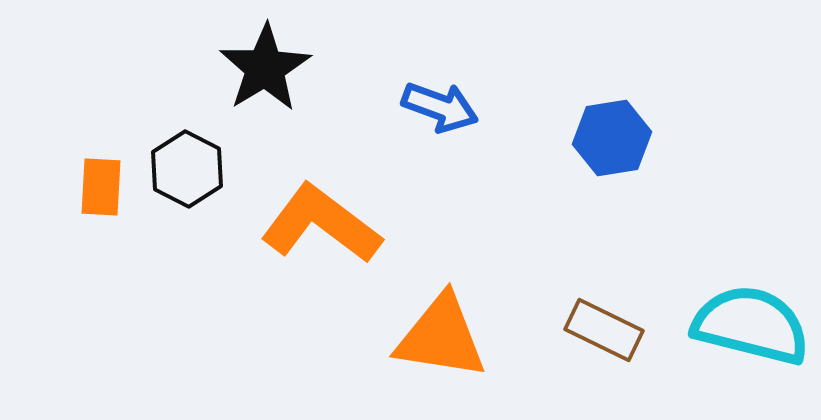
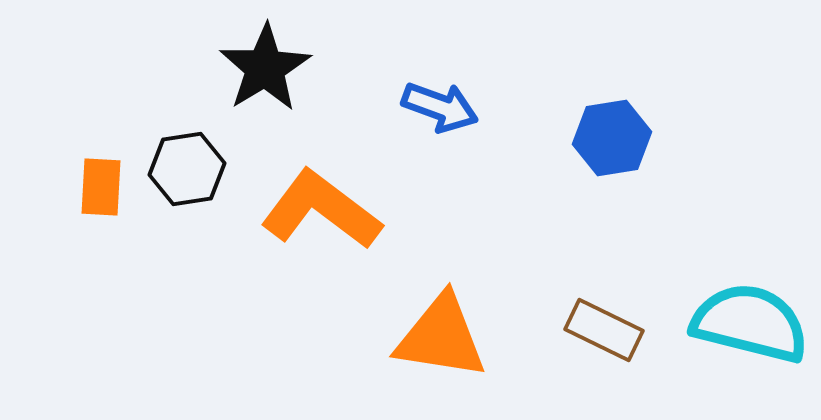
black hexagon: rotated 24 degrees clockwise
orange L-shape: moved 14 px up
cyan semicircle: moved 1 px left, 2 px up
